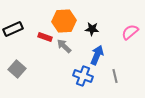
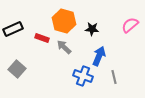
orange hexagon: rotated 20 degrees clockwise
pink semicircle: moved 7 px up
red rectangle: moved 3 px left, 1 px down
gray arrow: moved 1 px down
blue arrow: moved 2 px right, 1 px down
gray line: moved 1 px left, 1 px down
